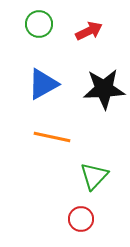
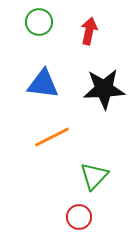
green circle: moved 2 px up
red arrow: rotated 52 degrees counterclockwise
blue triangle: rotated 36 degrees clockwise
orange line: rotated 39 degrees counterclockwise
red circle: moved 2 px left, 2 px up
